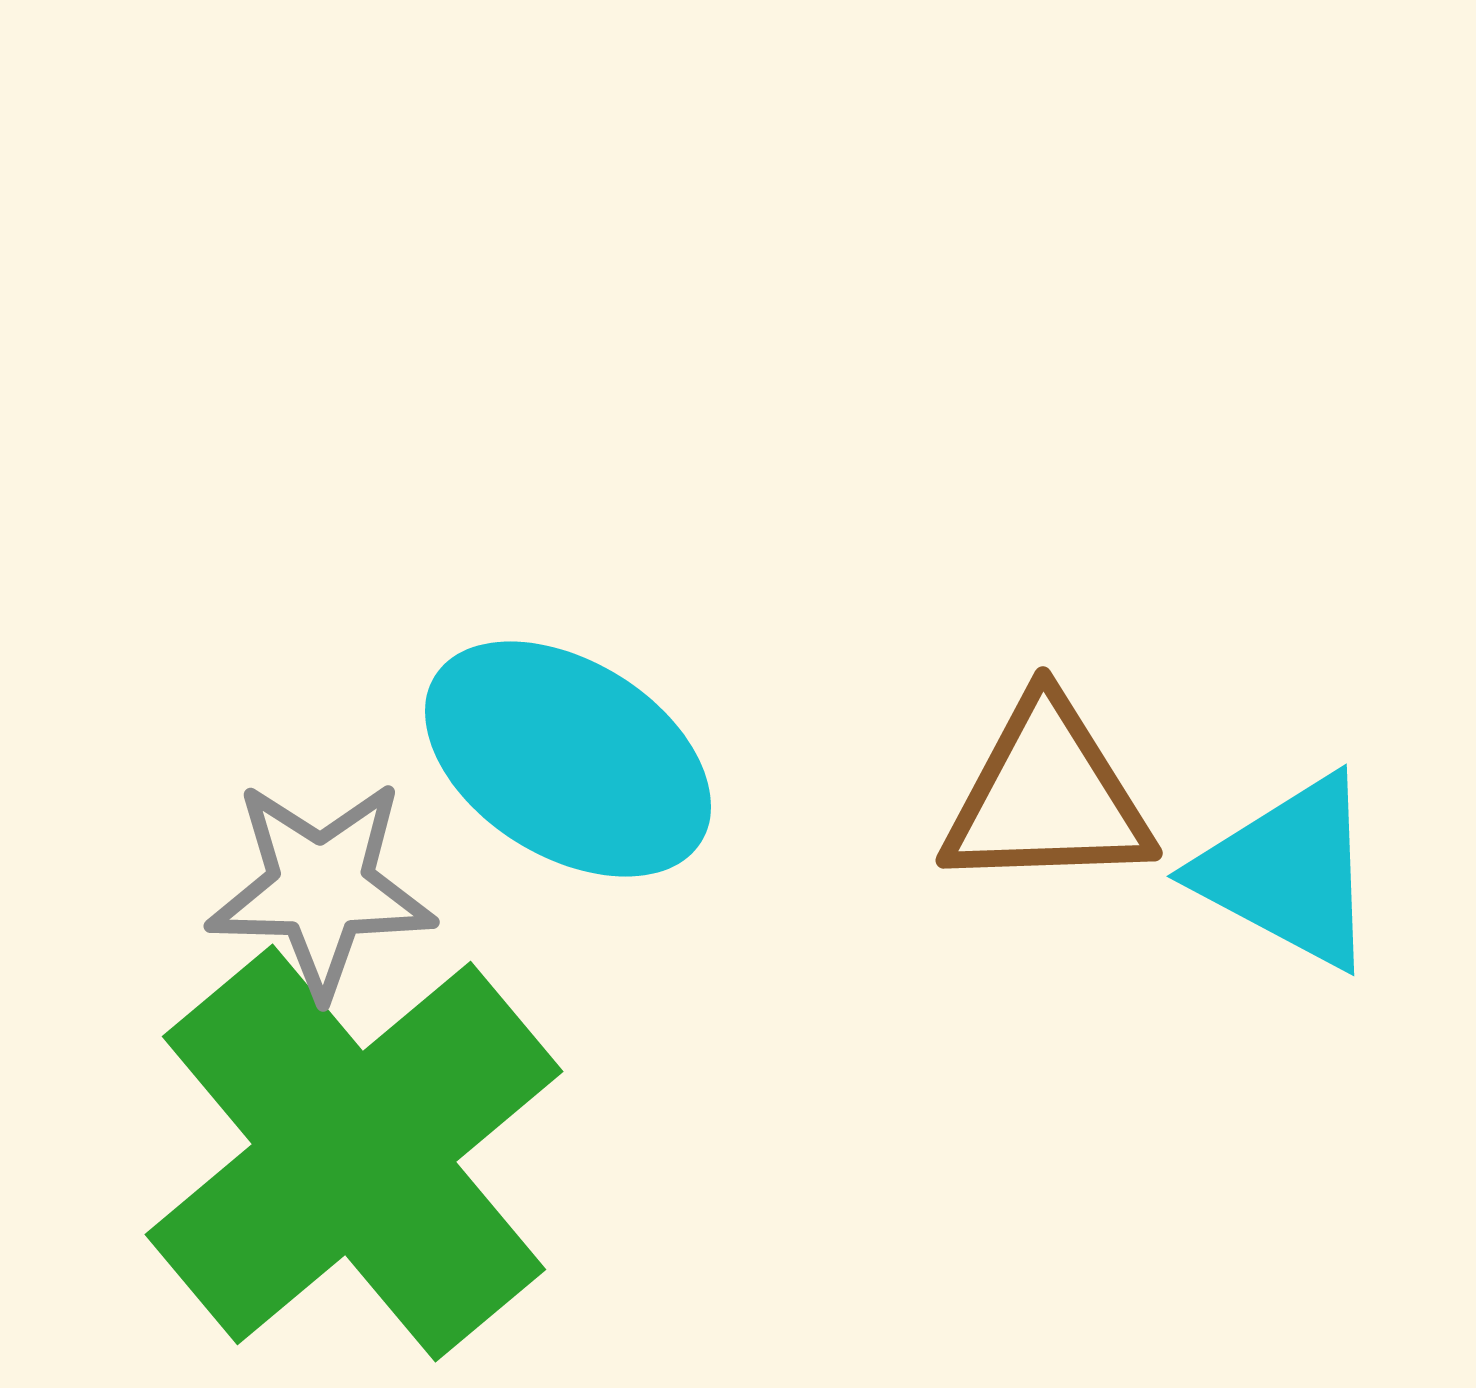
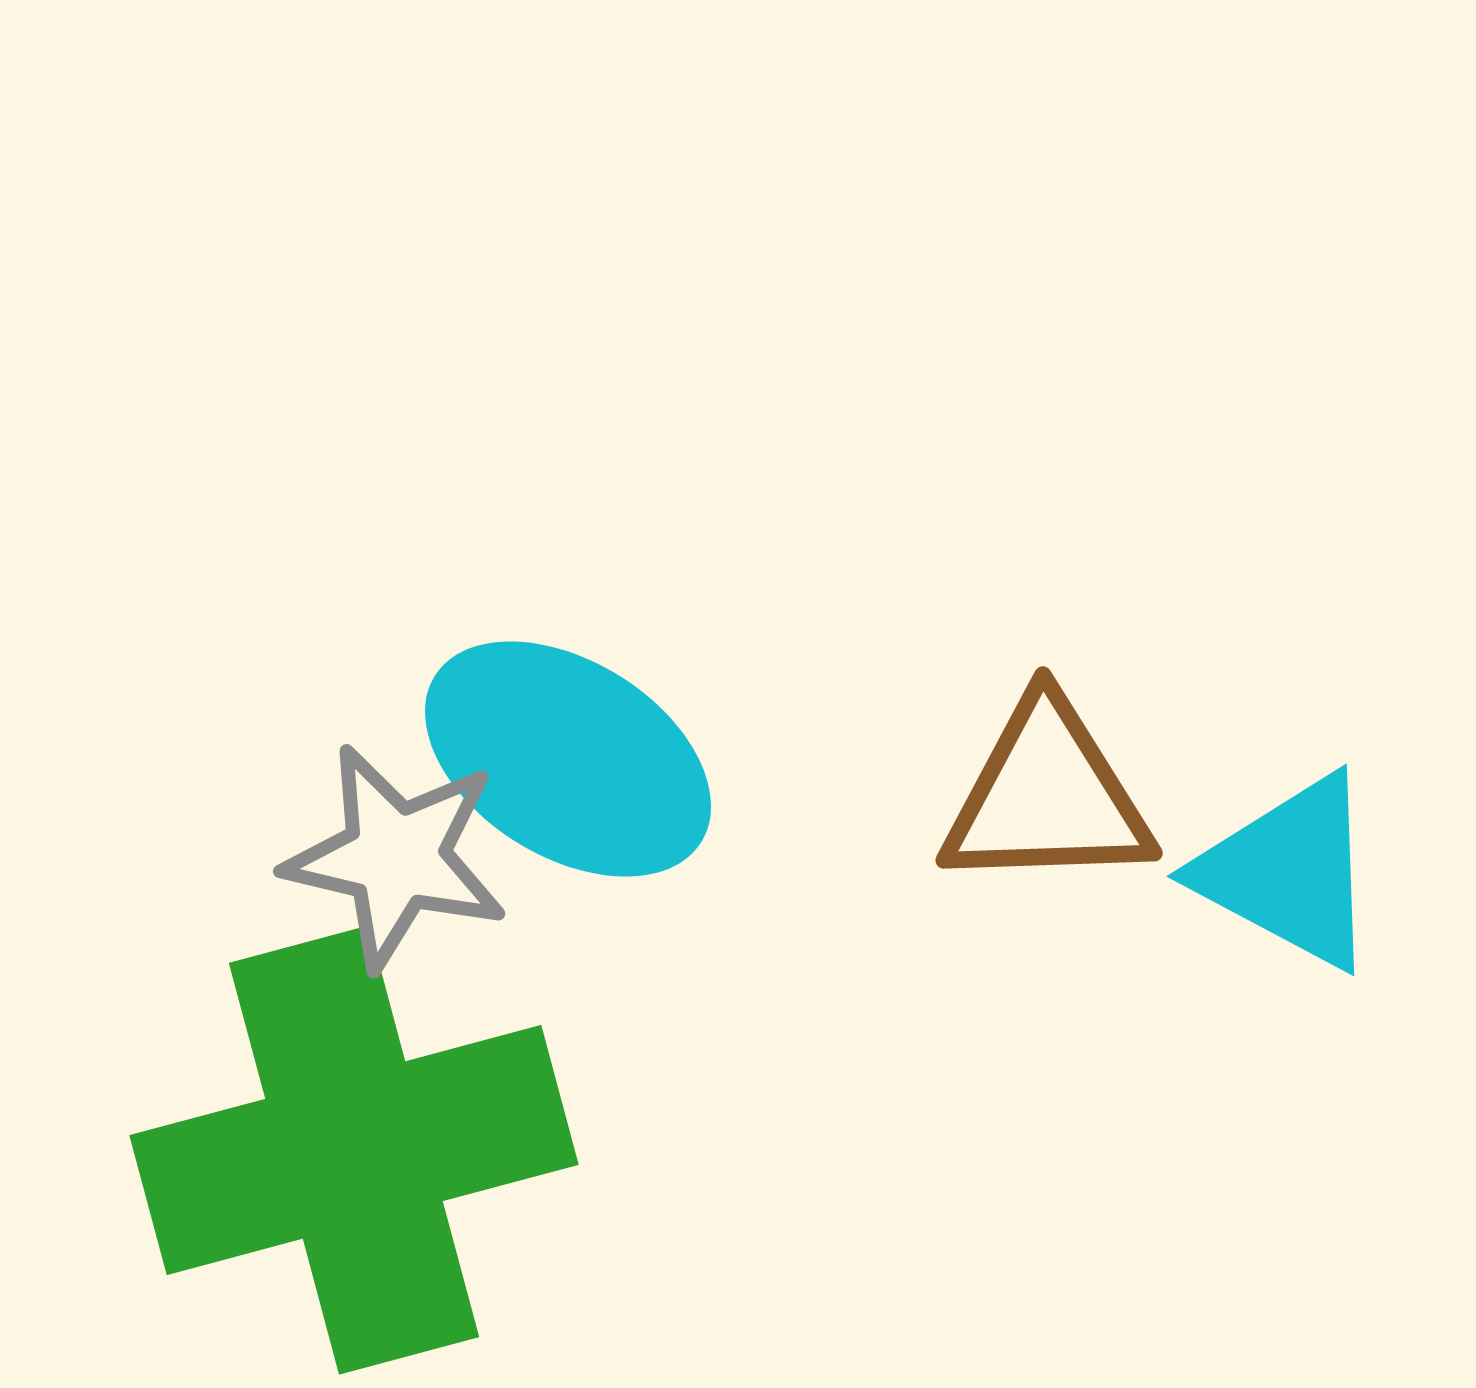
gray star: moved 75 px right, 31 px up; rotated 12 degrees clockwise
green cross: moved 3 px up; rotated 25 degrees clockwise
